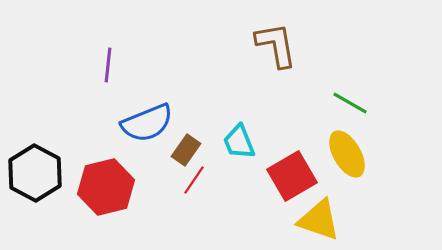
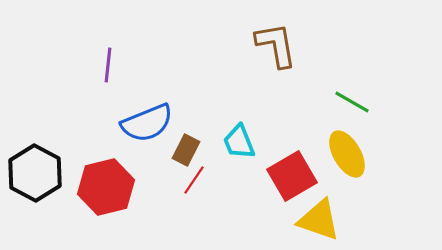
green line: moved 2 px right, 1 px up
brown rectangle: rotated 8 degrees counterclockwise
